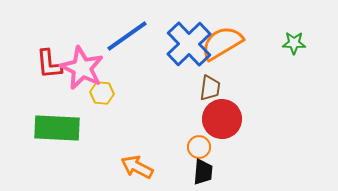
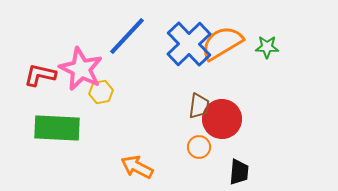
blue line: rotated 12 degrees counterclockwise
green star: moved 27 px left, 4 px down
red L-shape: moved 9 px left, 11 px down; rotated 108 degrees clockwise
pink star: moved 1 px left, 1 px down
brown trapezoid: moved 11 px left, 18 px down
yellow hexagon: moved 1 px left, 1 px up; rotated 15 degrees counterclockwise
black trapezoid: moved 36 px right
